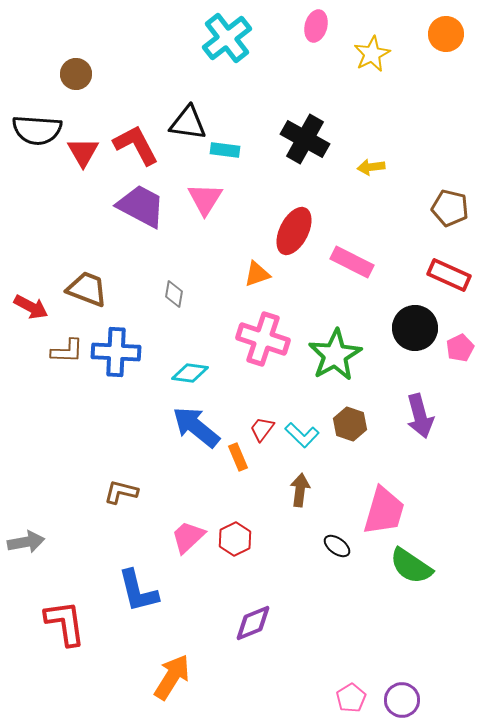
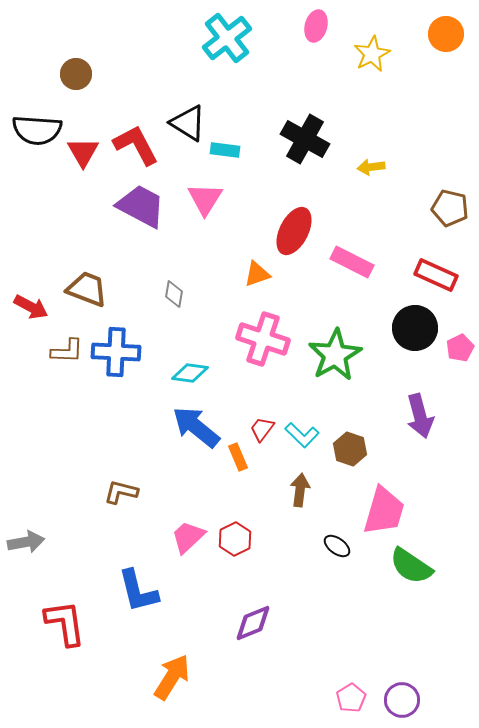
black triangle at (188, 123): rotated 24 degrees clockwise
red rectangle at (449, 275): moved 13 px left
brown hexagon at (350, 424): moved 25 px down
